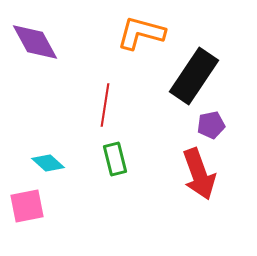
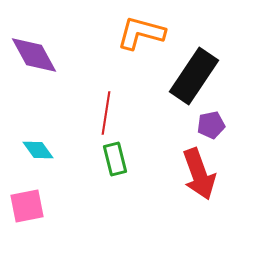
purple diamond: moved 1 px left, 13 px down
red line: moved 1 px right, 8 px down
cyan diamond: moved 10 px left, 13 px up; rotated 12 degrees clockwise
